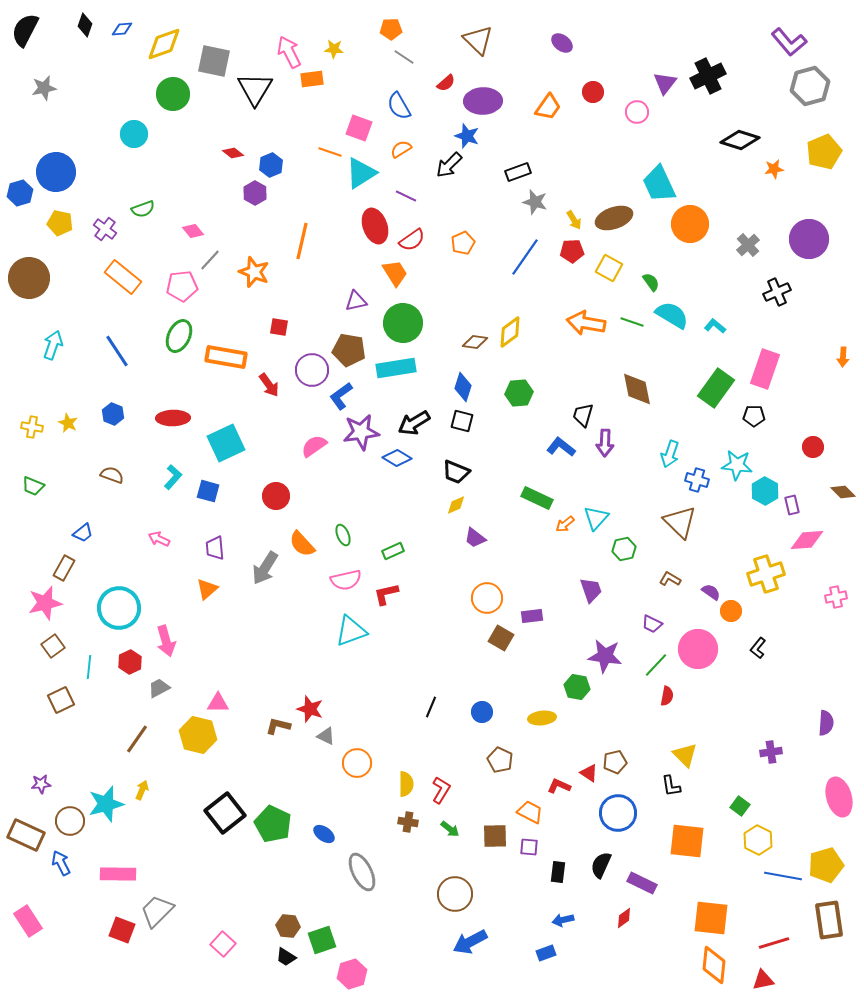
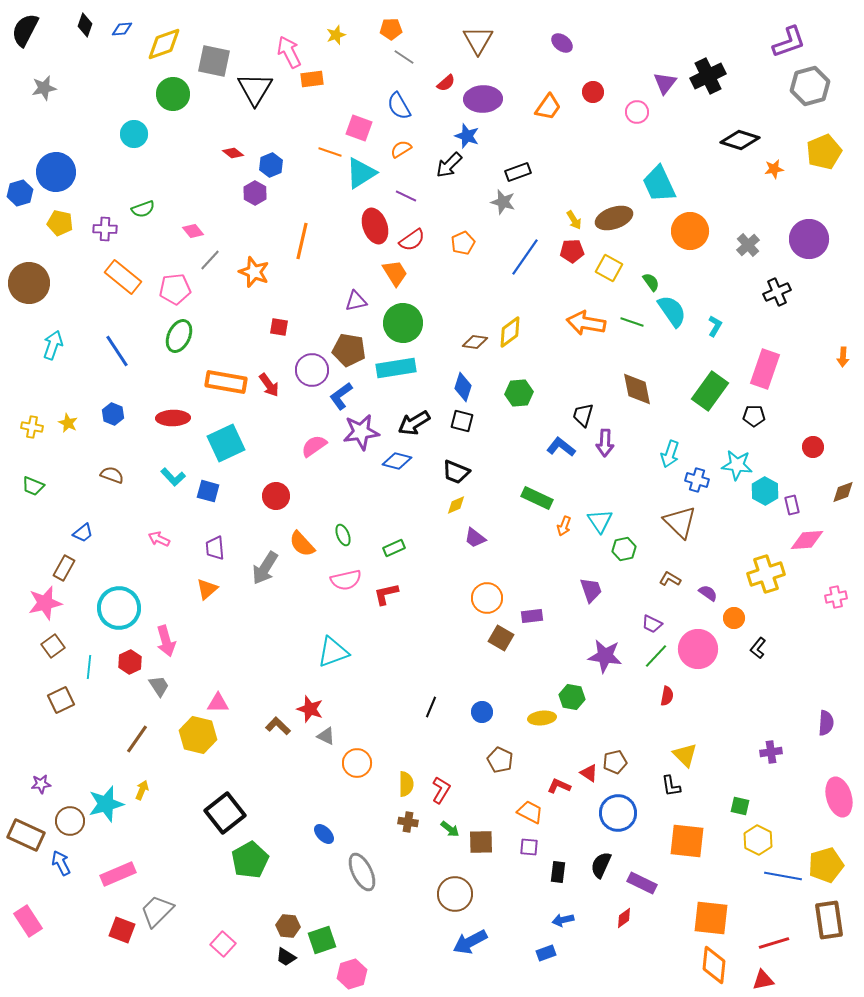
brown triangle at (478, 40): rotated 16 degrees clockwise
purple L-shape at (789, 42): rotated 69 degrees counterclockwise
yellow star at (334, 49): moved 2 px right, 14 px up; rotated 24 degrees counterclockwise
purple ellipse at (483, 101): moved 2 px up
gray star at (535, 202): moved 32 px left
orange circle at (690, 224): moved 7 px down
purple cross at (105, 229): rotated 35 degrees counterclockwise
brown circle at (29, 278): moved 5 px down
pink pentagon at (182, 286): moved 7 px left, 3 px down
cyan semicircle at (672, 315): moved 4 px up; rotated 24 degrees clockwise
cyan L-shape at (715, 326): rotated 80 degrees clockwise
orange rectangle at (226, 357): moved 25 px down
green rectangle at (716, 388): moved 6 px left, 3 px down
blue diamond at (397, 458): moved 3 px down; rotated 16 degrees counterclockwise
cyan L-shape at (173, 477): rotated 95 degrees clockwise
brown diamond at (843, 492): rotated 65 degrees counterclockwise
cyan triangle at (596, 518): moved 4 px right, 3 px down; rotated 16 degrees counterclockwise
orange arrow at (565, 524): moved 1 px left, 2 px down; rotated 30 degrees counterclockwise
green rectangle at (393, 551): moved 1 px right, 3 px up
purple semicircle at (711, 592): moved 3 px left, 1 px down
orange circle at (731, 611): moved 3 px right, 7 px down
cyan triangle at (351, 631): moved 18 px left, 21 px down
green line at (656, 665): moved 9 px up
green hexagon at (577, 687): moved 5 px left, 10 px down
gray trapezoid at (159, 688): moved 2 px up; rotated 85 degrees clockwise
brown L-shape at (278, 726): rotated 30 degrees clockwise
green square at (740, 806): rotated 24 degrees counterclockwise
green pentagon at (273, 824): moved 23 px left, 36 px down; rotated 18 degrees clockwise
blue ellipse at (324, 834): rotated 10 degrees clockwise
brown square at (495, 836): moved 14 px left, 6 px down
pink rectangle at (118, 874): rotated 24 degrees counterclockwise
